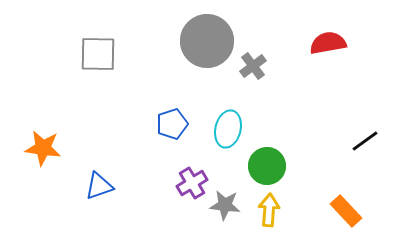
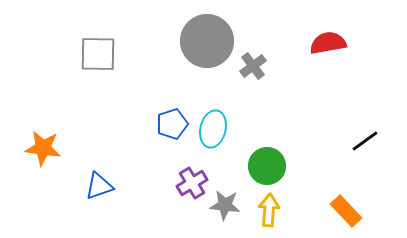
cyan ellipse: moved 15 px left
